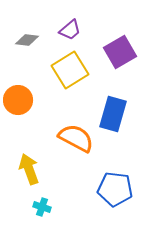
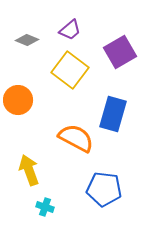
gray diamond: rotated 15 degrees clockwise
yellow square: rotated 21 degrees counterclockwise
yellow arrow: moved 1 px down
blue pentagon: moved 11 px left
cyan cross: moved 3 px right
